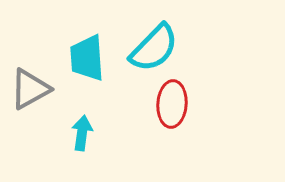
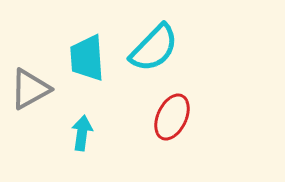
red ellipse: moved 13 px down; rotated 21 degrees clockwise
